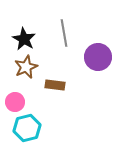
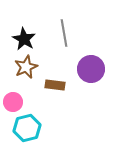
purple circle: moved 7 px left, 12 px down
pink circle: moved 2 px left
